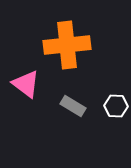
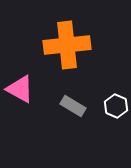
pink triangle: moved 6 px left, 5 px down; rotated 8 degrees counterclockwise
white hexagon: rotated 20 degrees clockwise
